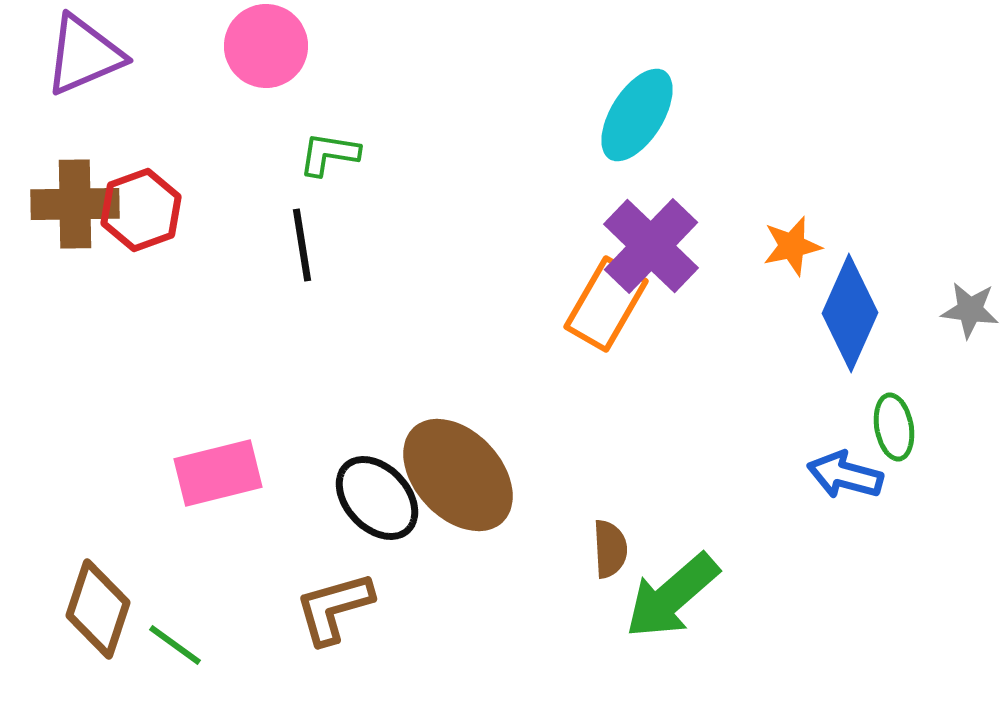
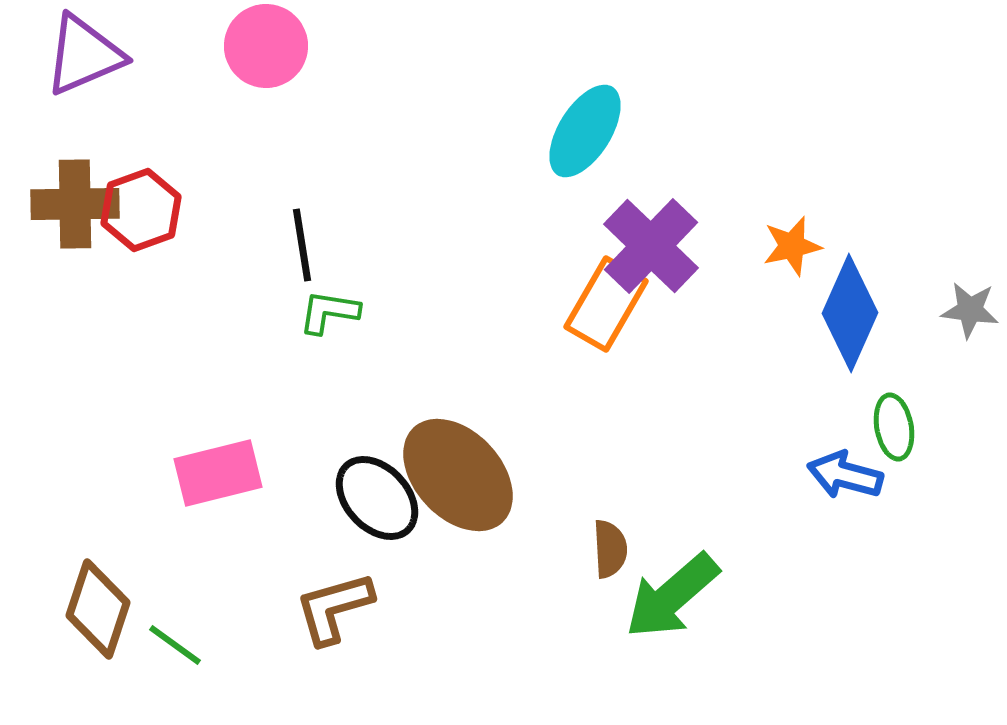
cyan ellipse: moved 52 px left, 16 px down
green L-shape: moved 158 px down
